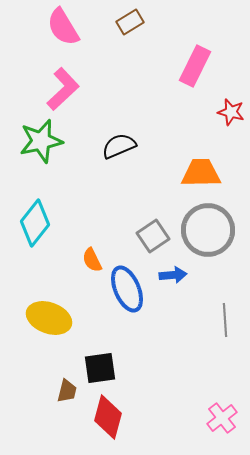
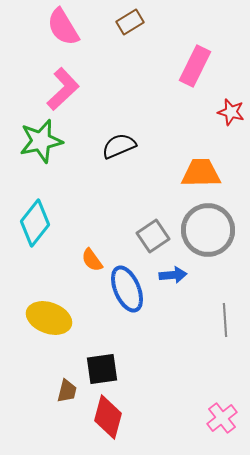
orange semicircle: rotated 10 degrees counterclockwise
black square: moved 2 px right, 1 px down
